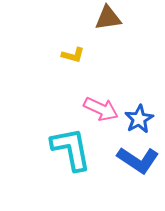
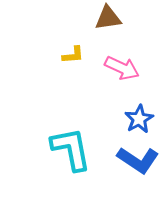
yellow L-shape: rotated 20 degrees counterclockwise
pink arrow: moved 21 px right, 41 px up
